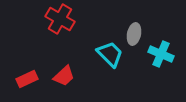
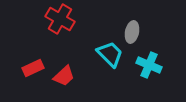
gray ellipse: moved 2 px left, 2 px up
cyan cross: moved 12 px left, 11 px down
red rectangle: moved 6 px right, 11 px up
